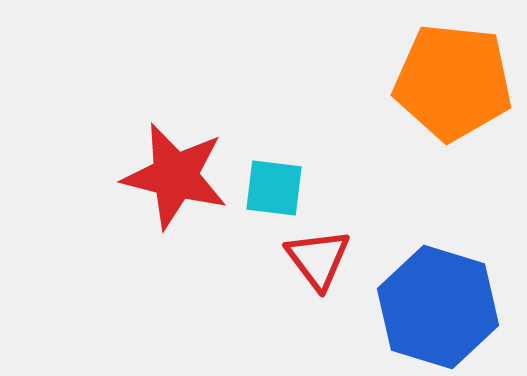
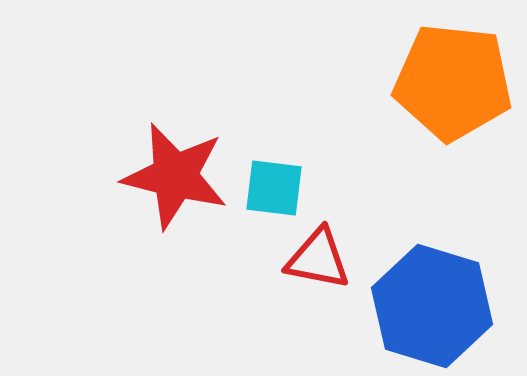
red triangle: rotated 42 degrees counterclockwise
blue hexagon: moved 6 px left, 1 px up
